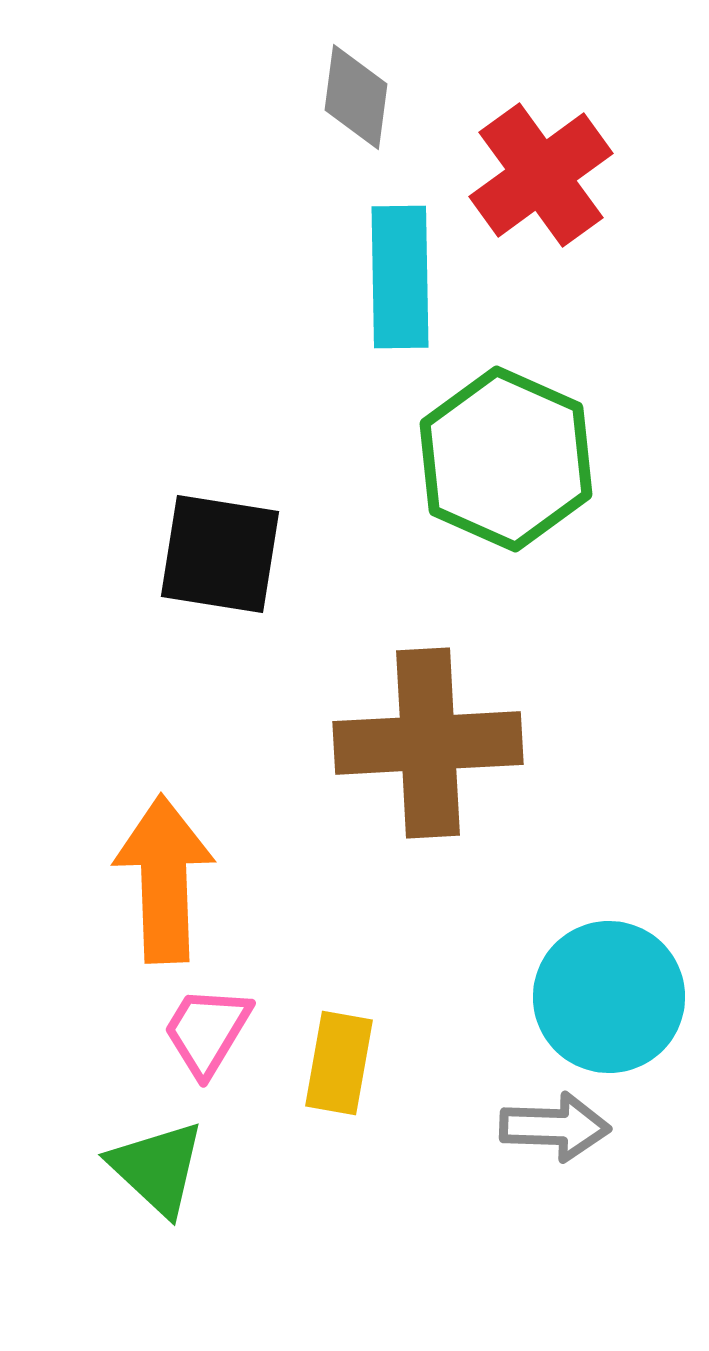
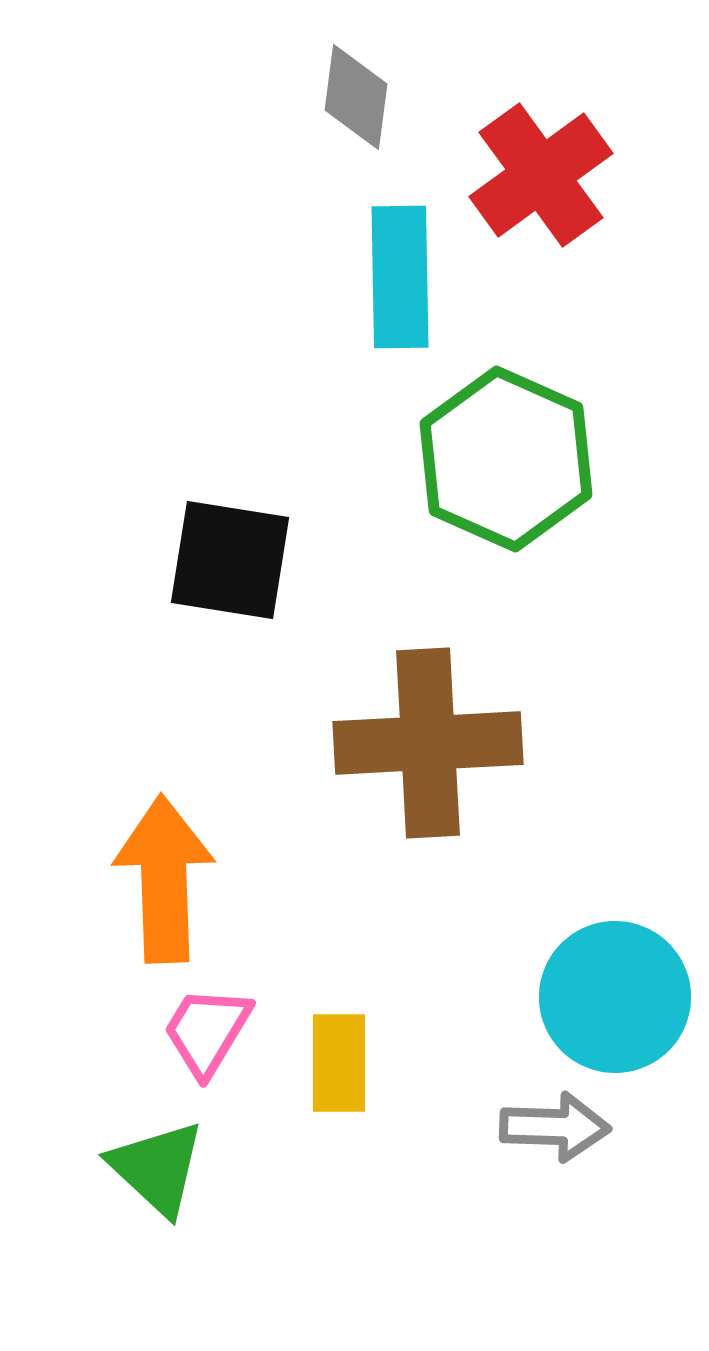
black square: moved 10 px right, 6 px down
cyan circle: moved 6 px right
yellow rectangle: rotated 10 degrees counterclockwise
